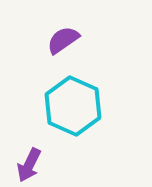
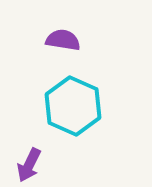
purple semicircle: rotated 44 degrees clockwise
